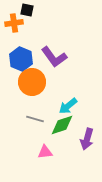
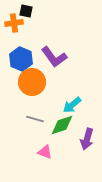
black square: moved 1 px left, 1 px down
cyan arrow: moved 4 px right, 1 px up
pink triangle: rotated 28 degrees clockwise
